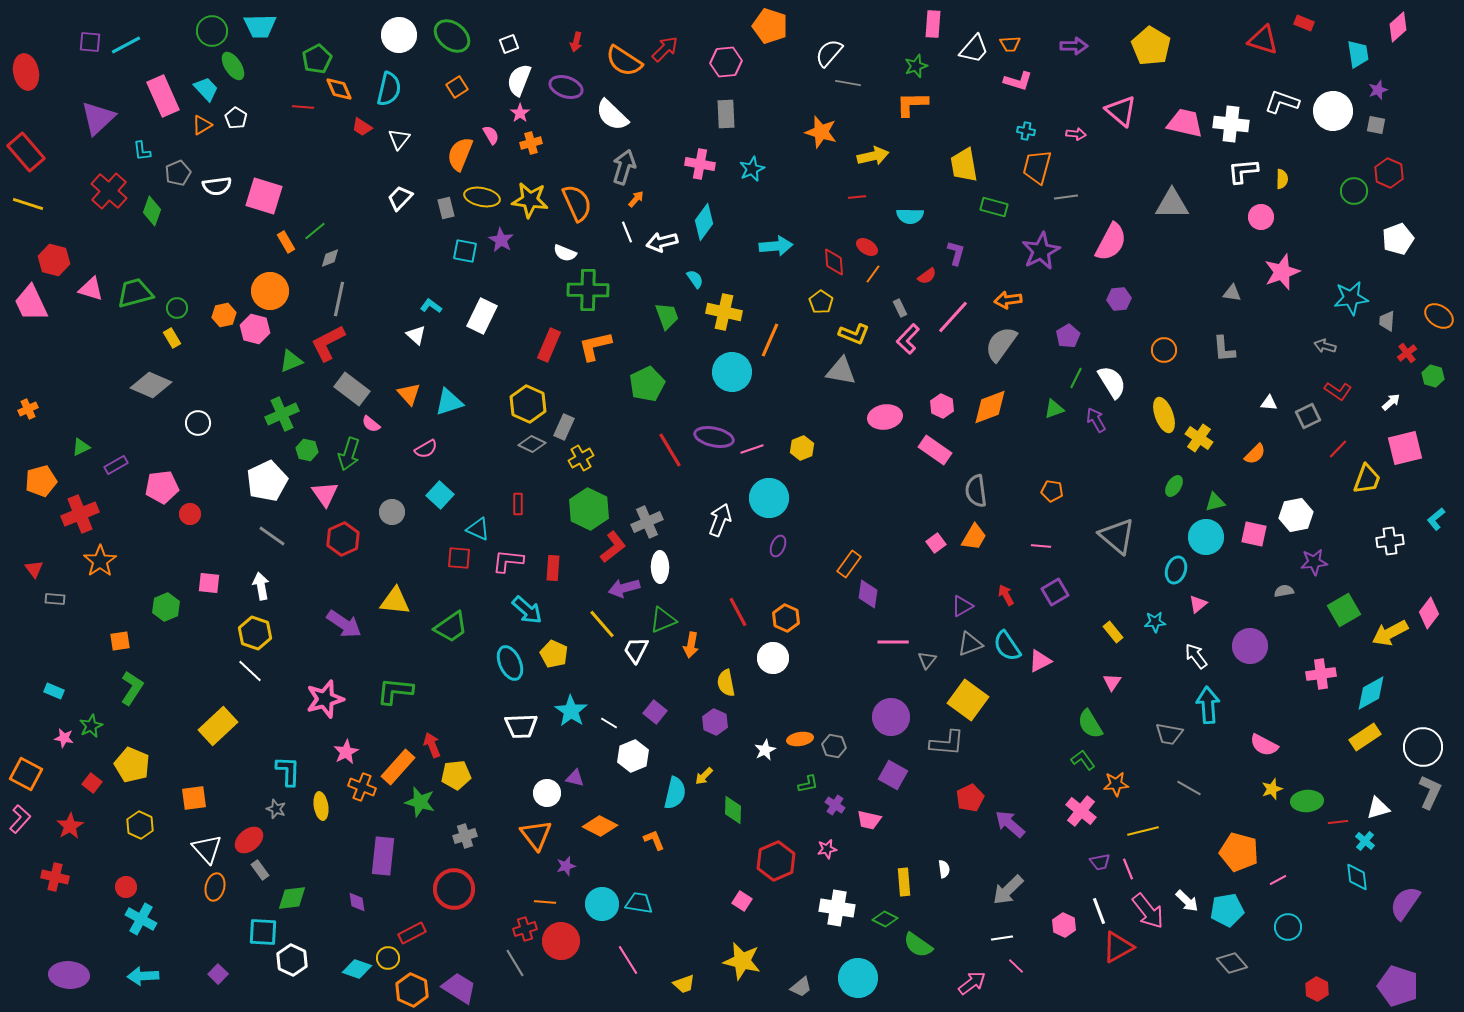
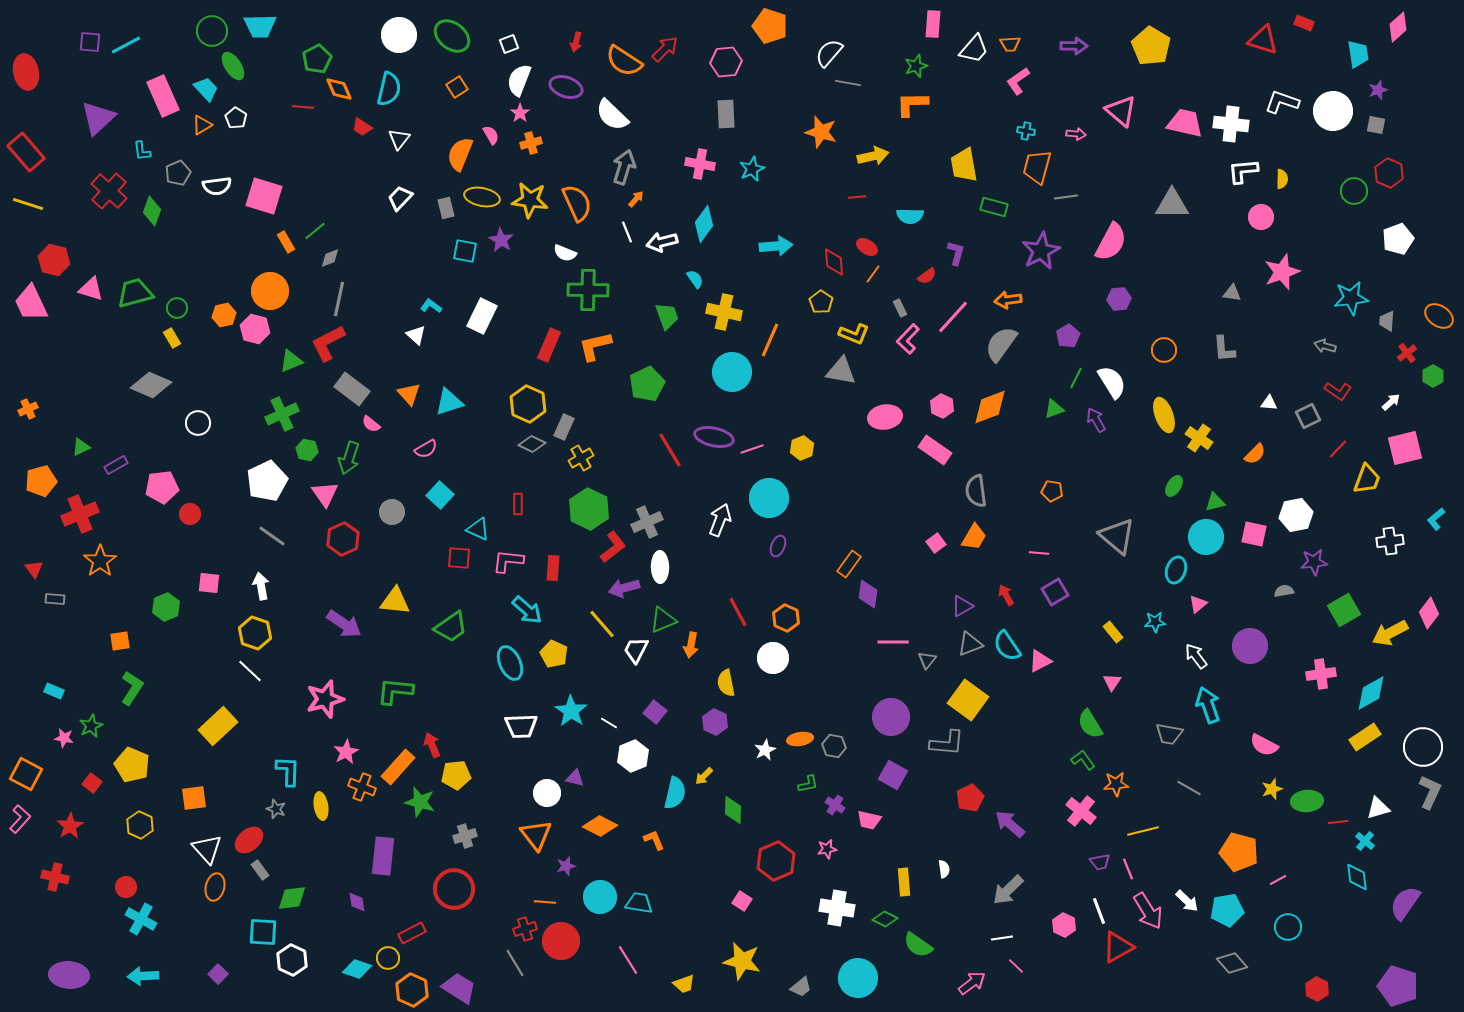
pink L-shape at (1018, 81): rotated 128 degrees clockwise
cyan diamond at (704, 222): moved 2 px down
green hexagon at (1433, 376): rotated 15 degrees clockwise
green arrow at (349, 454): moved 4 px down
pink line at (1041, 546): moved 2 px left, 7 px down
cyan arrow at (1208, 705): rotated 15 degrees counterclockwise
cyan circle at (602, 904): moved 2 px left, 7 px up
pink arrow at (1148, 911): rotated 6 degrees clockwise
